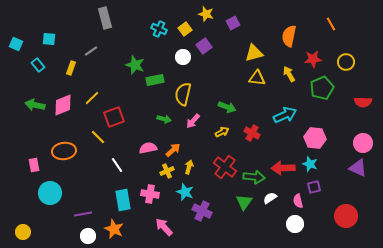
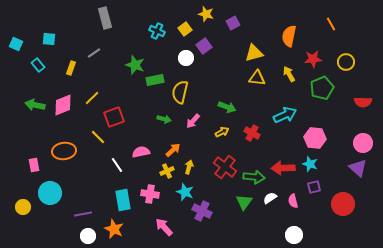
cyan cross at (159, 29): moved 2 px left, 2 px down
gray line at (91, 51): moved 3 px right, 2 px down
white circle at (183, 57): moved 3 px right, 1 px down
yellow semicircle at (183, 94): moved 3 px left, 2 px up
pink semicircle at (148, 148): moved 7 px left, 4 px down
purple triangle at (358, 168): rotated 18 degrees clockwise
pink semicircle at (298, 201): moved 5 px left
red circle at (346, 216): moved 3 px left, 12 px up
white circle at (295, 224): moved 1 px left, 11 px down
yellow circle at (23, 232): moved 25 px up
